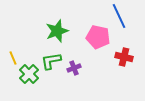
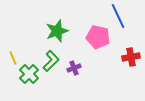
blue line: moved 1 px left
red cross: moved 7 px right; rotated 24 degrees counterclockwise
green L-shape: rotated 145 degrees clockwise
